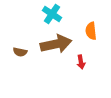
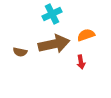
cyan cross: rotated 30 degrees clockwise
orange semicircle: moved 5 px left, 4 px down; rotated 78 degrees clockwise
brown arrow: moved 2 px left
